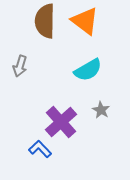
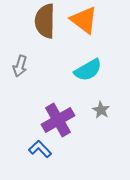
orange triangle: moved 1 px left, 1 px up
purple cross: moved 3 px left, 2 px up; rotated 12 degrees clockwise
